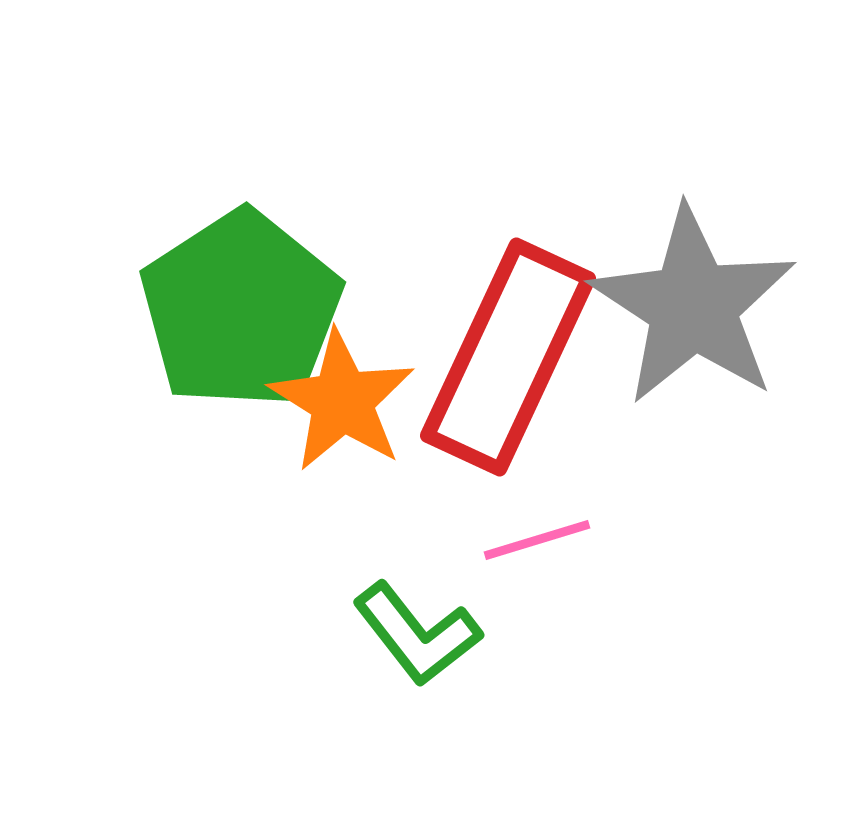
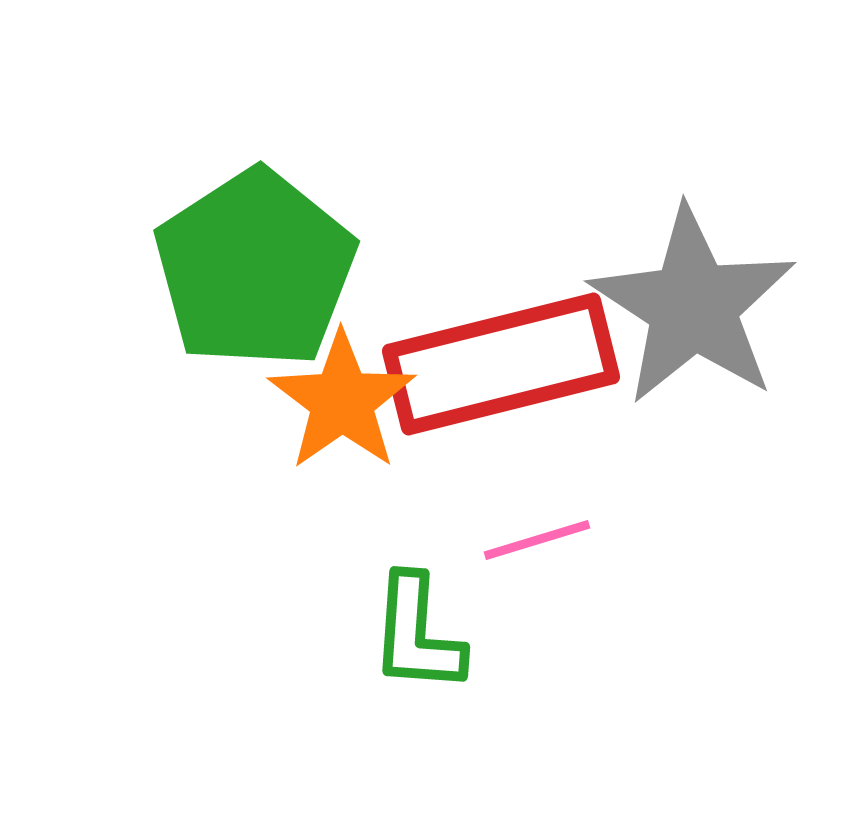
green pentagon: moved 14 px right, 41 px up
red rectangle: moved 7 px left, 7 px down; rotated 51 degrees clockwise
orange star: rotated 5 degrees clockwise
green L-shape: rotated 42 degrees clockwise
